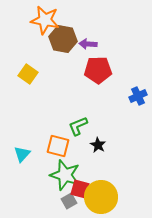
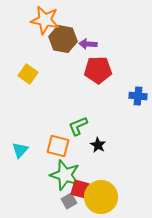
blue cross: rotated 30 degrees clockwise
cyan triangle: moved 2 px left, 4 px up
